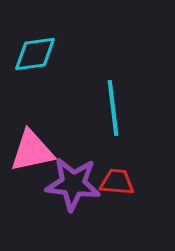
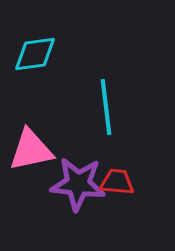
cyan line: moved 7 px left, 1 px up
pink triangle: moved 1 px left, 1 px up
purple star: moved 5 px right
